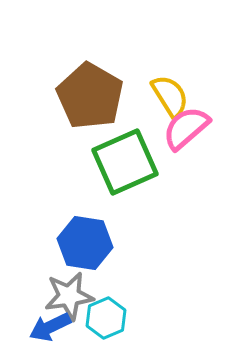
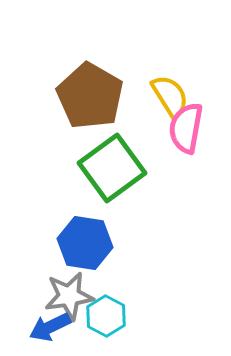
pink semicircle: rotated 39 degrees counterclockwise
green square: moved 13 px left, 6 px down; rotated 12 degrees counterclockwise
cyan hexagon: moved 2 px up; rotated 9 degrees counterclockwise
